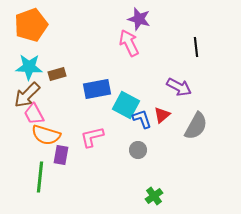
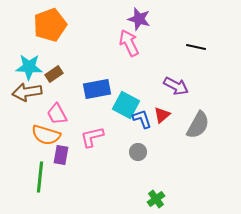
orange pentagon: moved 19 px right
black line: rotated 72 degrees counterclockwise
brown rectangle: moved 3 px left; rotated 18 degrees counterclockwise
purple arrow: moved 3 px left, 1 px up
brown arrow: moved 3 px up; rotated 36 degrees clockwise
pink trapezoid: moved 23 px right
gray semicircle: moved 2 px right, 1 px up
gray circle: moved 2 px down
green cross: moved 2 px right, 3 px down
